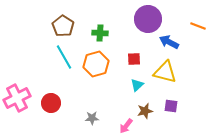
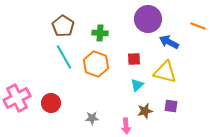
orange hexagon: rotated 25 degrees counterclockwise
pink arrow: rotated 42 degrees counterclockwise
